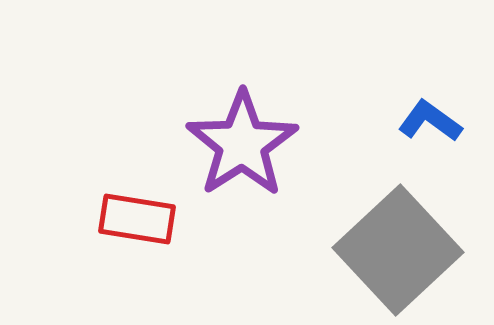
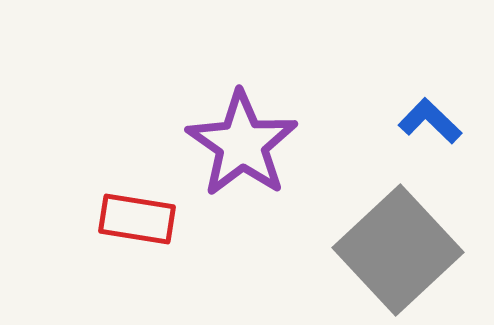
blue L-shape: rotated 8 degrees clockwise
purple star: rotated 4 degrees counterclockwise
